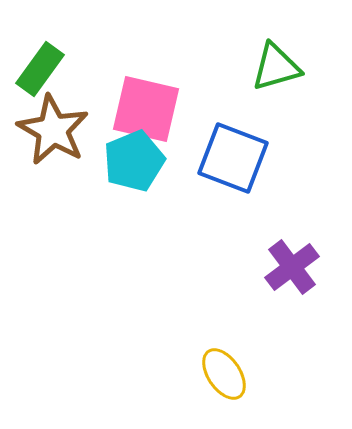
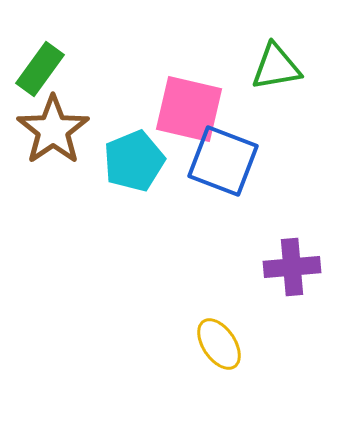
green triangle: rotated 6 degrees clockwise
pink square: moved 43 px right
brown star: rotated 8 degrees clockwise
blue square: moved 10 px left, 3 px down
purple cross: rotated 32 degrees clockwise
yellow ellipse: moved 5 px left, 30 px up
